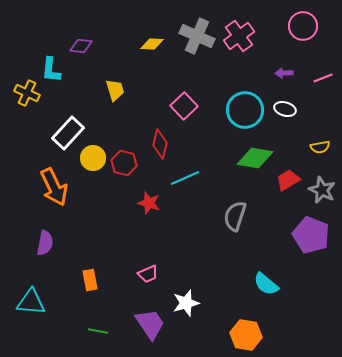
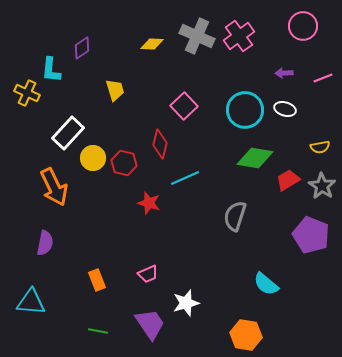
purple diamond: moved 1 px right, 2 px down; rotated 40 degrees counterclockwise
gray star: moved 4 px up; rotated 8 degrees clockwise
orange rectangle: moved 7 px right; rotated 10 degrees counterclockwise
